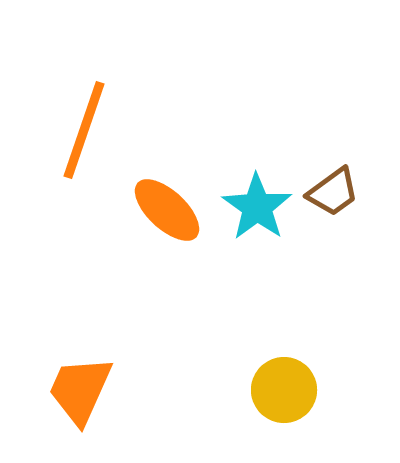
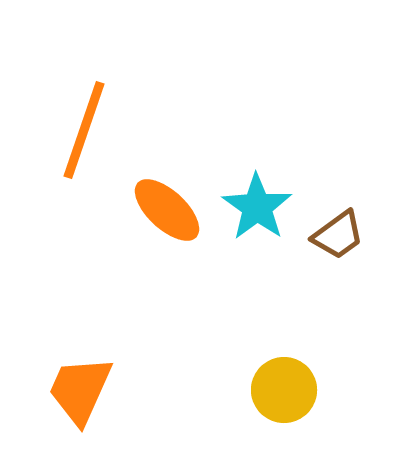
brown trapezoid: moved 5 px right, 43 px down
